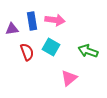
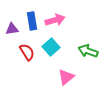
pink arrow: rotated 24 degrees counterclockwise
cyan square: rotated 18 degrees clockwise
red semicircle: rotated 12 degrees counterclockwise
pink triangle: moved 3 px left, 1 px up
